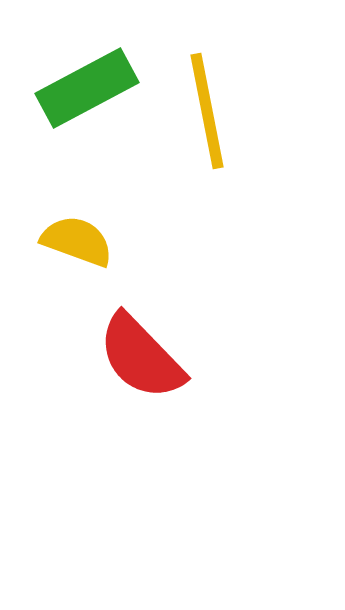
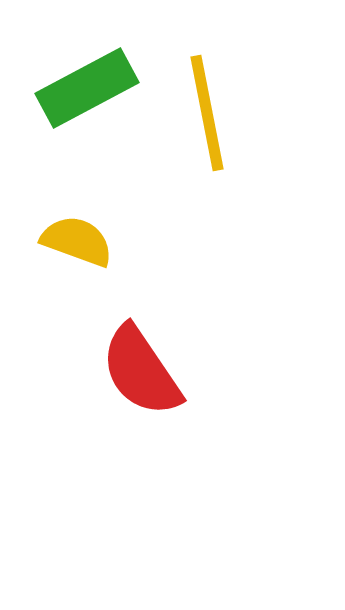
yellow line: moved 2 px down
red semicircle: moved 14 px down; rotated 10 degrees clockwise
